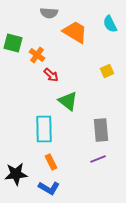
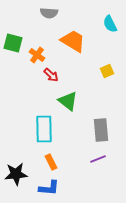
orange trapezoid: moved 2 px left, 9 px down
blue L-shape: rotated 25 degrees counterclockwise
